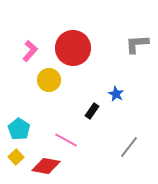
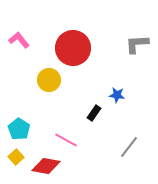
pink L-shape: moved 11 px left, 11 px up; rotated 80 degrees counterclockwise
blue star: moved 1 px right, 1 px down; rotated 21 degrees counterclockwise
black rectangle: moved 2 px right, 2 px down
